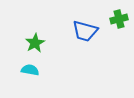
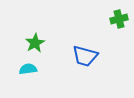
blue trapezoid: moved 25 px down
cyan semicircle: moved 2 px left, 1 px up; rotated 18 degrees counterclockwise
